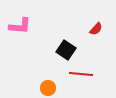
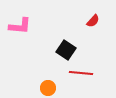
red semicircle: moved 3 px left, 8 px up
red line: moved 1 px up
